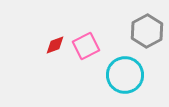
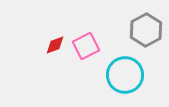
gray hexagon: moved 1 px left, 1 px up
